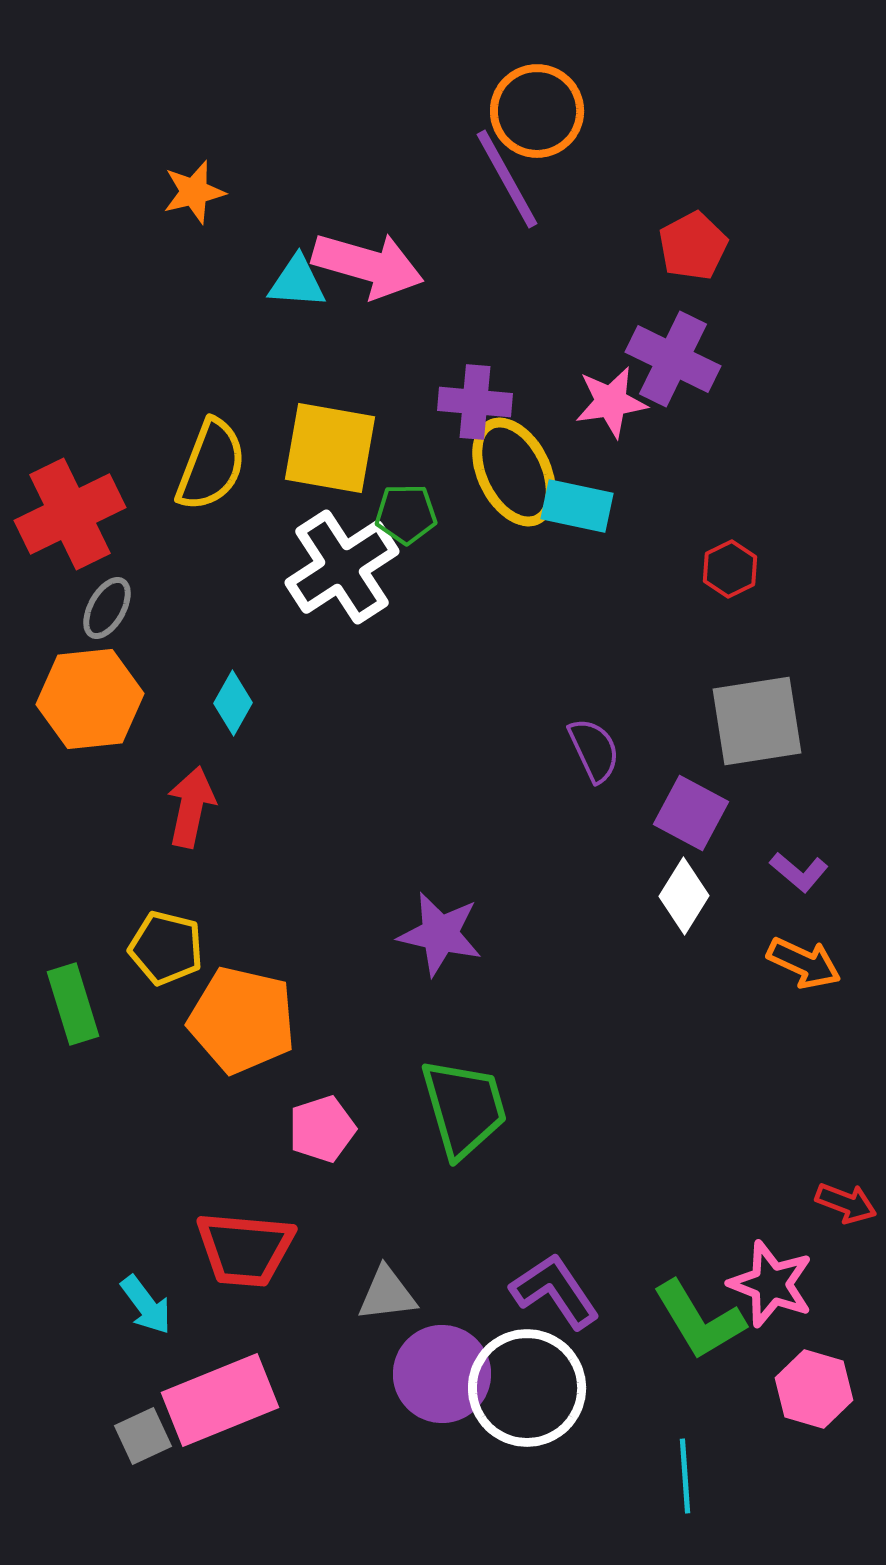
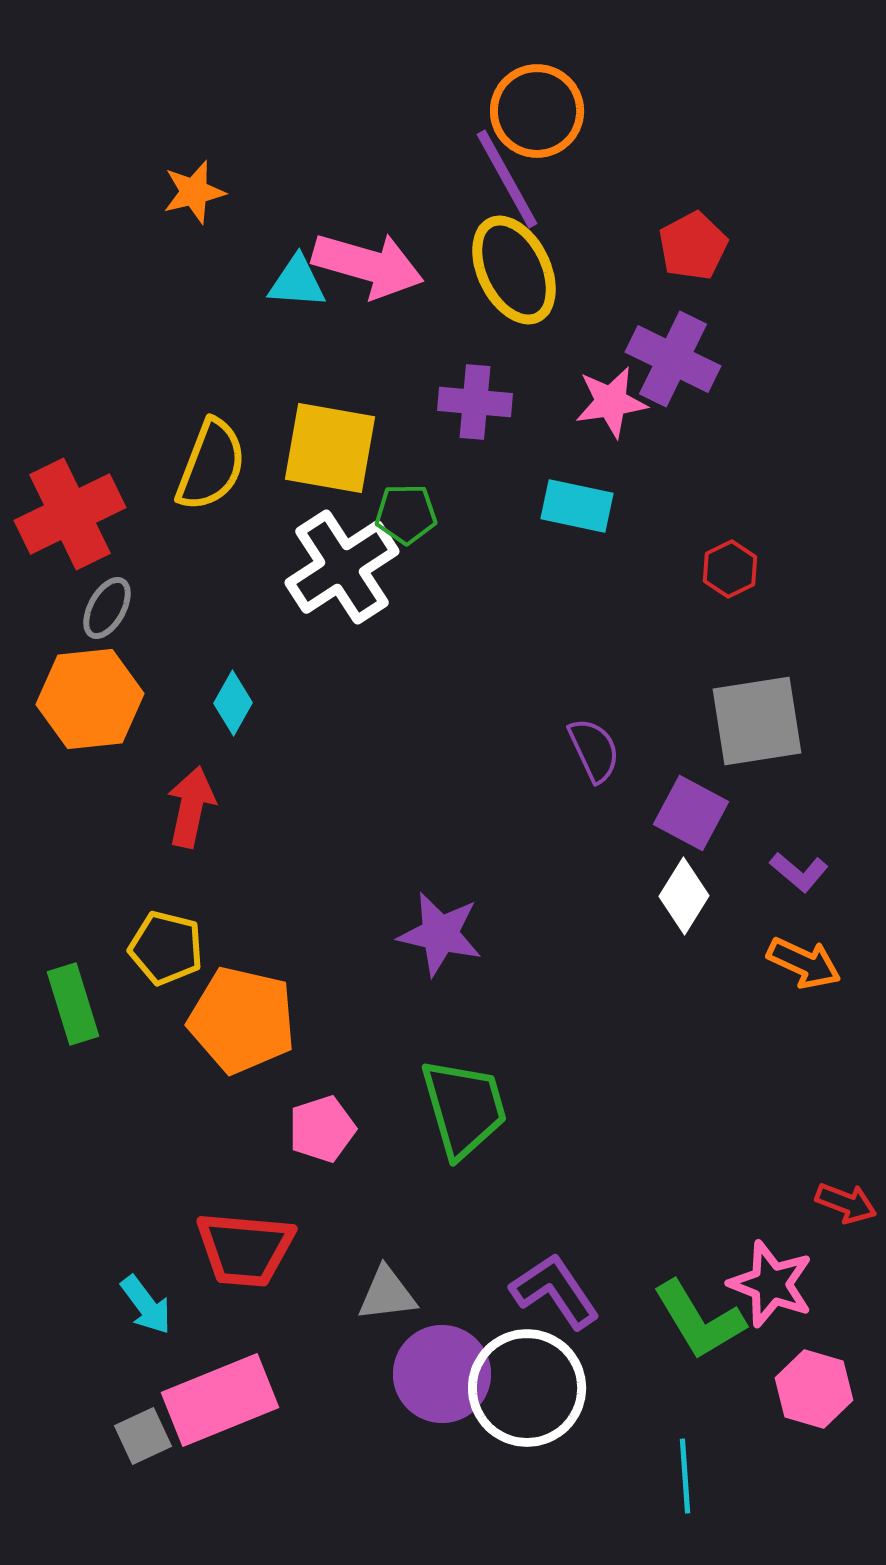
yellow ellipse at (514, 472): moved 202 px up
